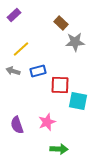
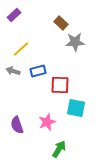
cyan square: moved 2 px left, 7 px down
green arrow: rotated 60 degrees counterclockwise
